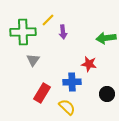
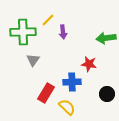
red rectangle: moved 4 px right
